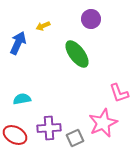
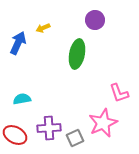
purple circle: moved 4 px right, 1 px down
yellow arrow: moved 2 px down
green ellipse: rotated 48 degrees clockwise
